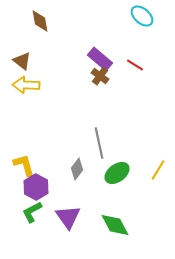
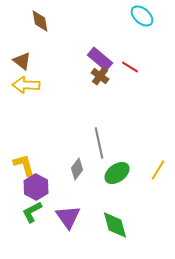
red line: moved 5 px left, 2 px down
green diamond: rotated 12 degrees clockwise
